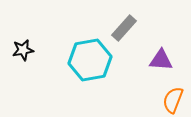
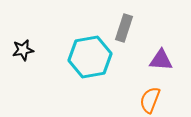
gray rectangle: rotated 24 degrees counterclockwise
cyan hexagon: moved 3 px up
orange semicircle: moved 23 px left
